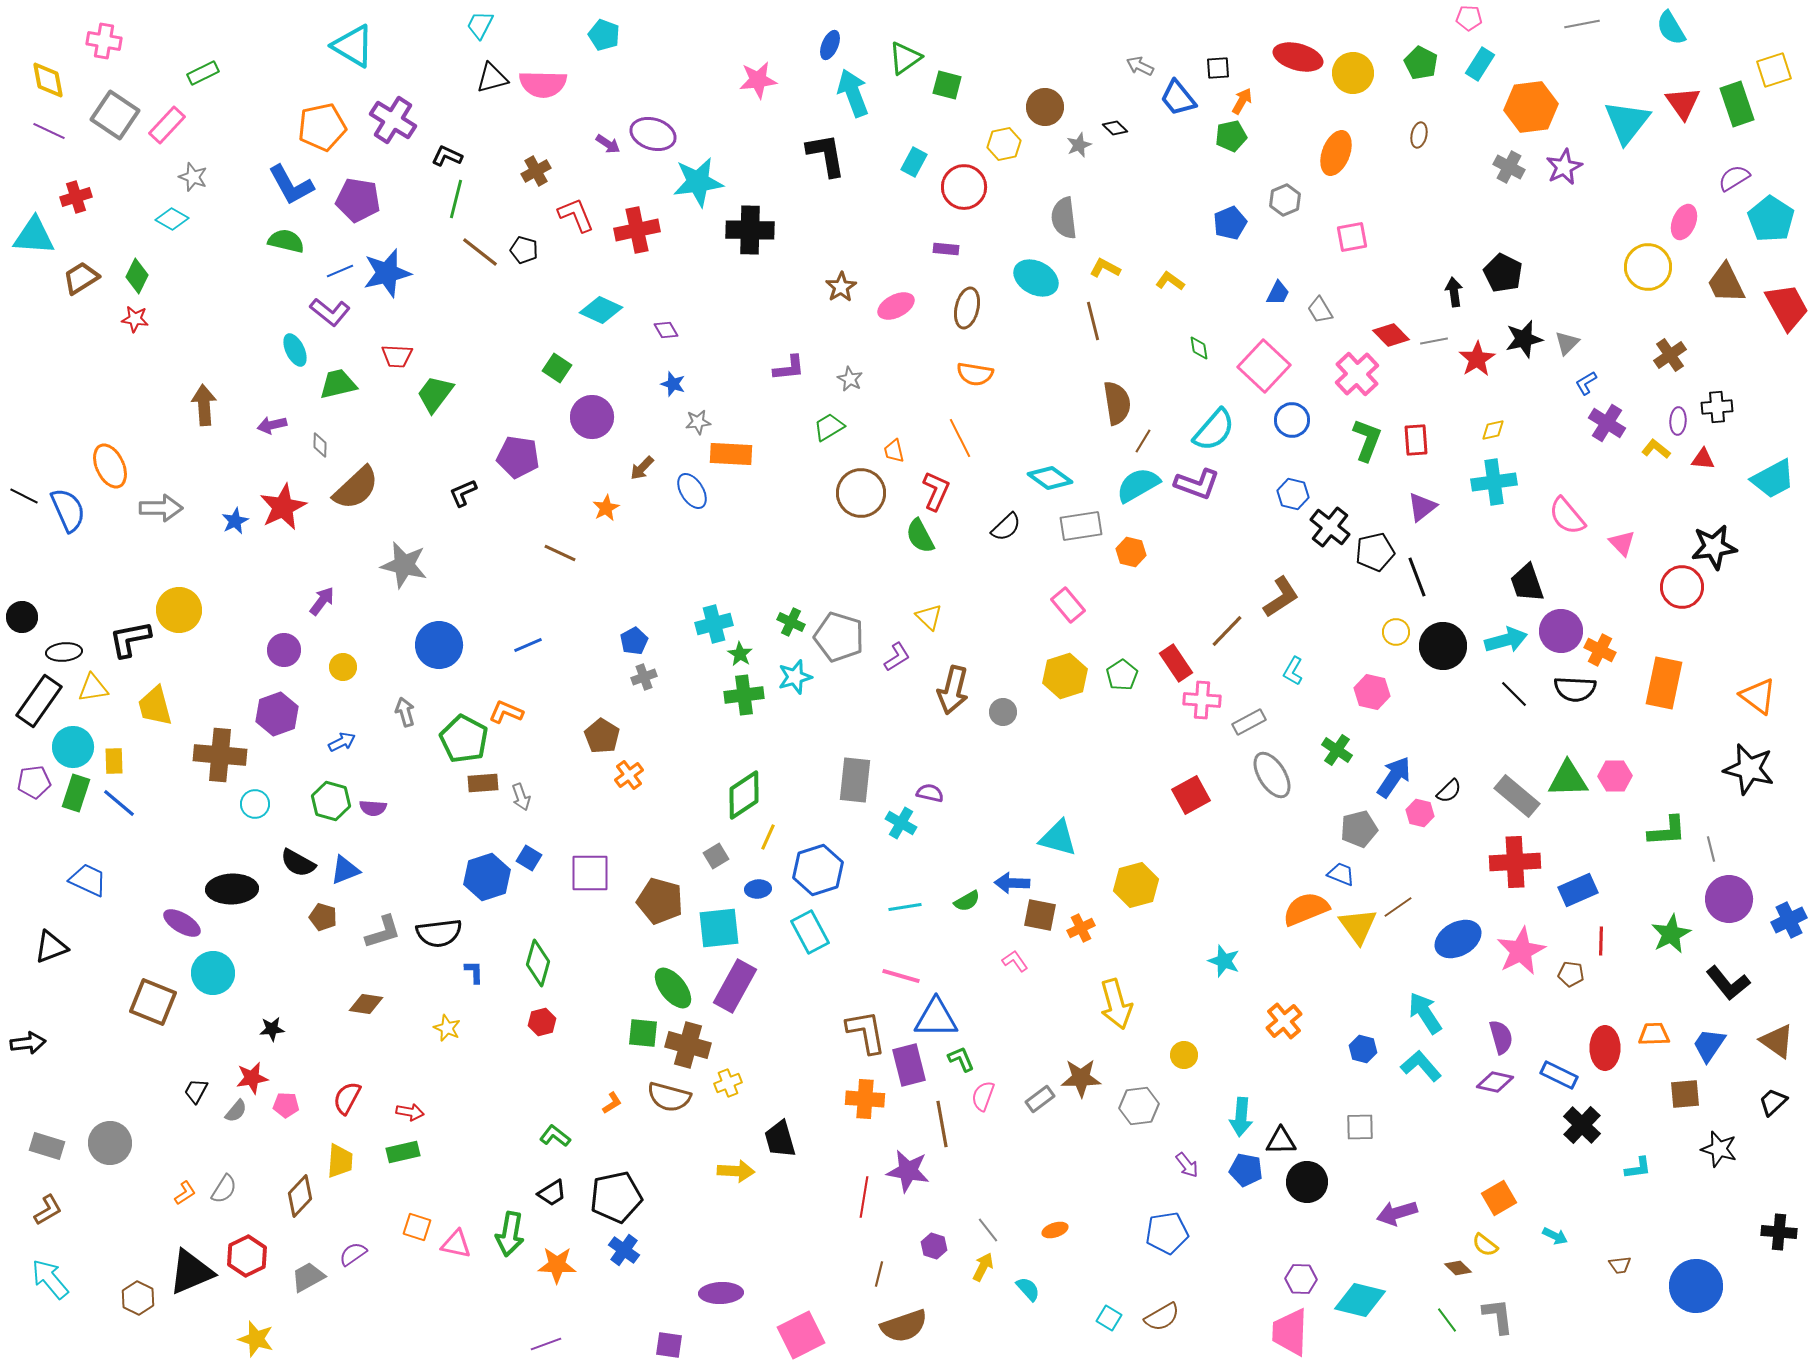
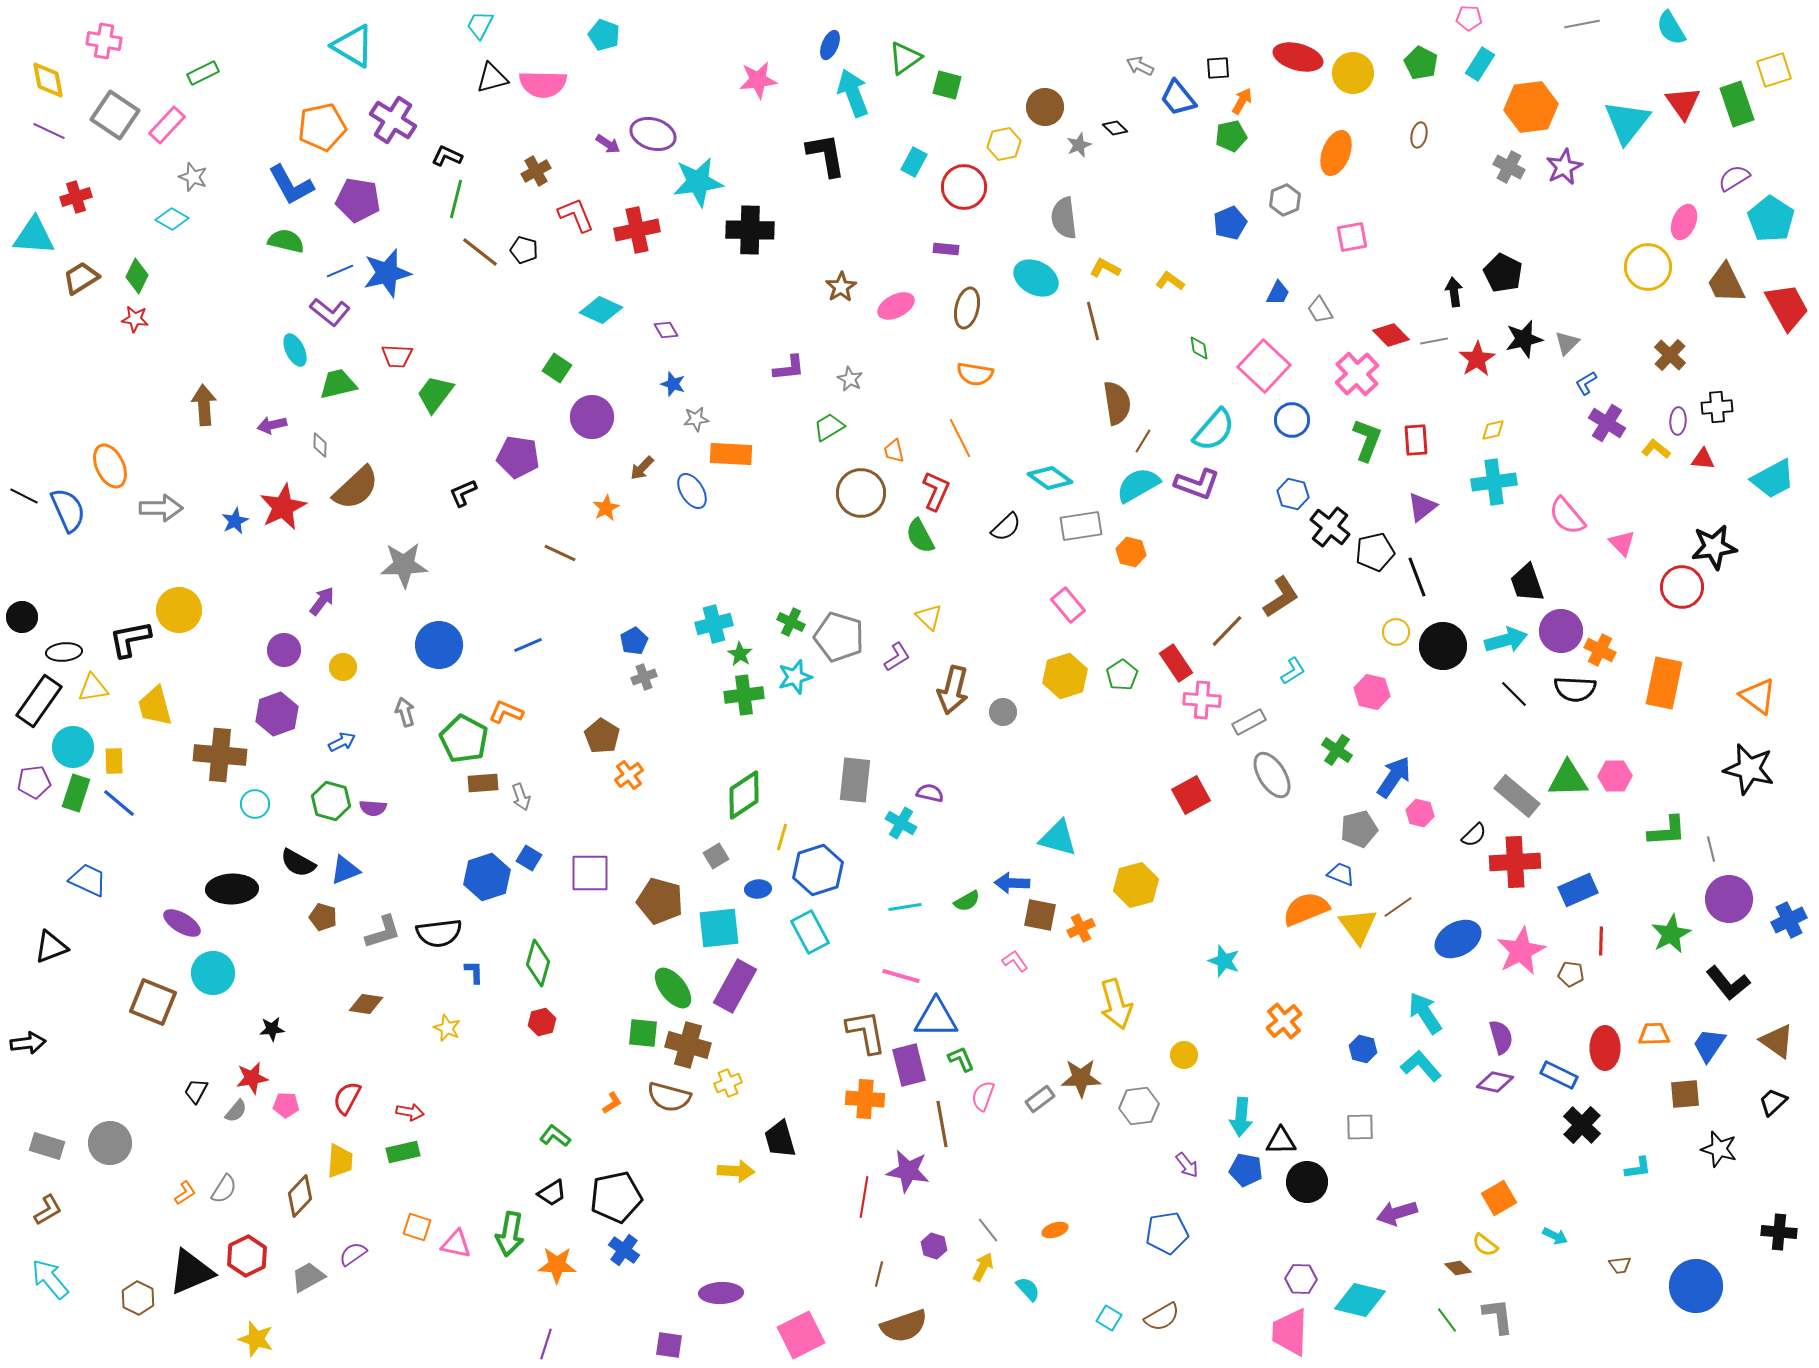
brown cross at (1670, 355): rotated 12 degrees counterclockwise
gray star at (698, 422): moved 2 px left, 3 px up
gray star at (404, 565): rotated 15 degrees counterclockwise
cyan L-shape at (1293, 671): rotated 152 degrees counterclockwise
black semicircle at (1449, 791): moved 25 px right, 44 px down
yellow line at (768, 837): moved 14 px right; rotated 8 degrees counterclockwise
purple line at (546, 1344): rotated 52 degrees counterclockwise
